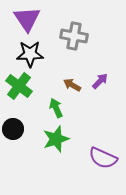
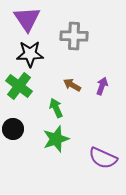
gray cross: rotated 8 degrees counterclockwise
purple arrow: moved 2 px right, 5 px down; rotated 24 degrees counterclockwise
